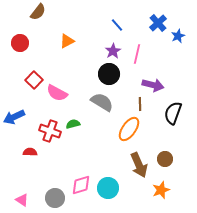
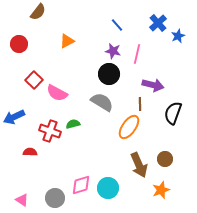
red circle: moved 1 px left, 1 px down
purple star: rotated 28 degrees counterclockwise
orange ellipse: moved 2 px up
